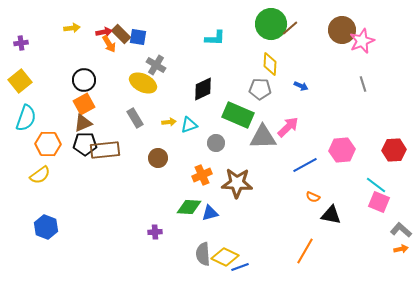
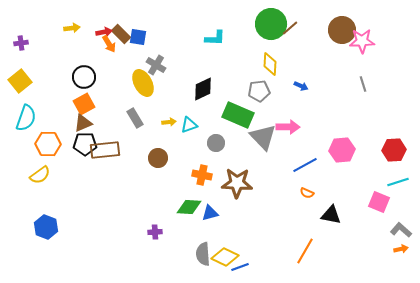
pink star at (362, 41): rotated 20 degrees clockwise
black circle at (84, 80): moved 3 px up
yellow ellipse at (143, 83): rotated 36 degrees clockwise
gray pentagon at (260, 89): moved 1 px left, 2 px down; rotated 10 degrees counterclockwise
pink arrow at (288, 127): rotated 45 degrees clockwise
gray triangle at (263, 137): rotated 48 degrees clockwise
orange cross at (202, 175): rotated 36 degrees clockwise
cyan line at (376, 185): moved 22 px right, 3 px up; rotated 55 degrees counterclockwise
orange semicircle at (313, 197): moved 6 px left, 4 px up
